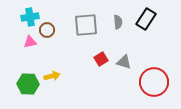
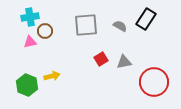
gray semicircle: moved 2 px right, 4 px down; rotated 56 degrees counterclockwise
brown circle: moved 2 px left, 1 px down
gray triangle: rotated 28 degrees counterclockwise
green hexagon: moved 1 px left, 1 px down; rotated 20 degrees clockwise
